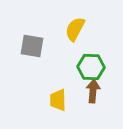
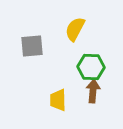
gray square: rotated 15 degrees counterclockwise
